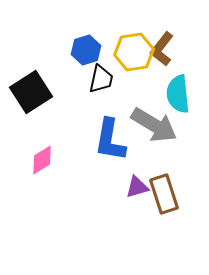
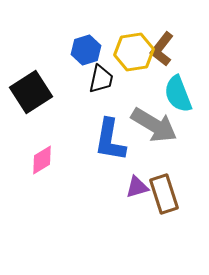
cyan semicircle: rotated 15 degrees counterclockwise
